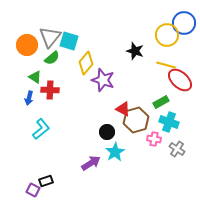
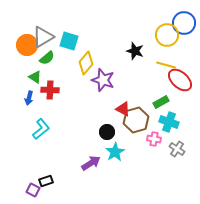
gray triangle: moved 7 px left; rotated 20 degrees clockwise
green semicircle: moved 5 px left
